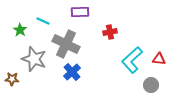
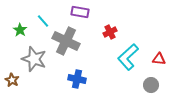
purple rectangle: rotated 12 degrees clockwise
cyan line: rotated 24 degrees clockwise
red cross: rotated 16 degrees counterclockwise
gray cross: moved 3 px up
cyan L-shape: moved 4 px left, 3 px up
blue cross: moved 5 px right, 7 px down; rotated 36 degrees counterclockwise
brown star: moved 1 px down; rotated 24 degrees clockwise
